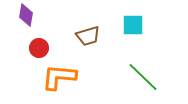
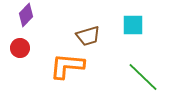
purple diamond: rotated 35 degrees clockwise
red circle: moved 19 px left
orange L-shape: moved 8 px right, 11 px up
